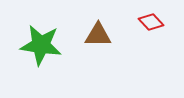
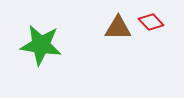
brown triangle: moved 20 px right, 7 px up
